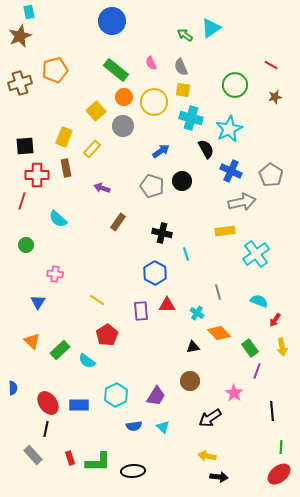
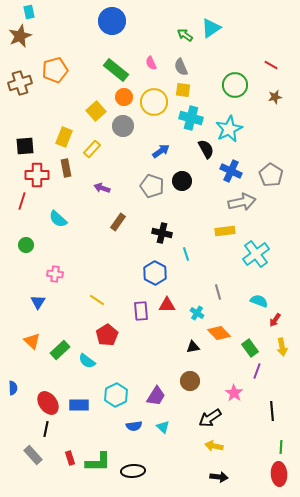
yellow arrow at (207, 456): moved 7 px right, 10 px up
red ellipse at (279, 474): rotated 55 degrees counterclockwise
